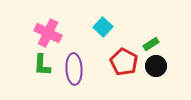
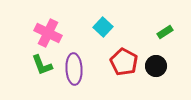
green rectangle: moved 14 px right, 12 px up
green L-shape: rotated 25 degrees counterclockwise
